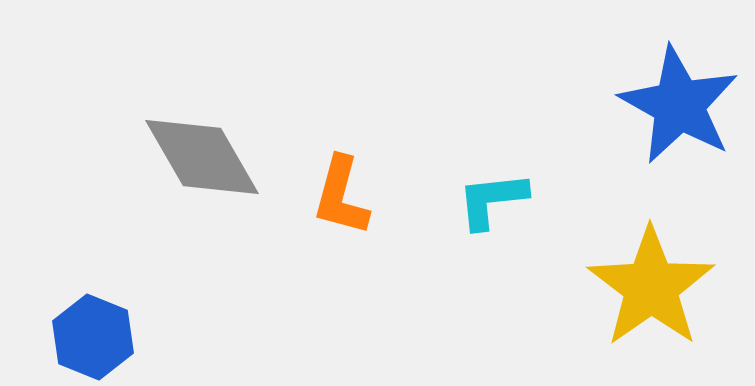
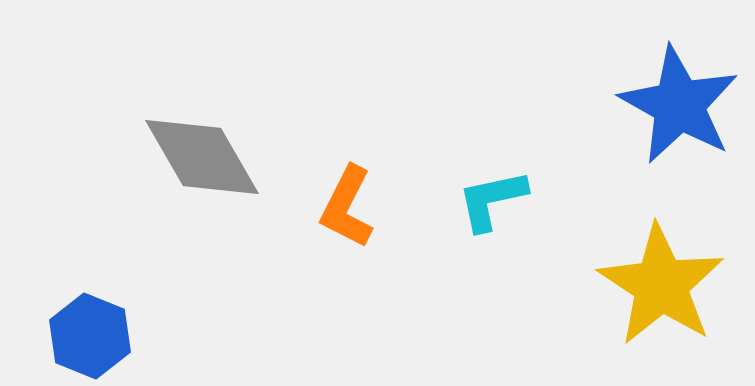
orange L-shape: moved 6 px right, 11 px down; rotated 12 degrees clockwise
cyan L-shape: rotated 6 degrees counterclockwise
yellow star: moved 10 px right, 2 px up; rotated 4 degrees counterclockwise
blue hexagon: moved 3 px left, 1 px up
